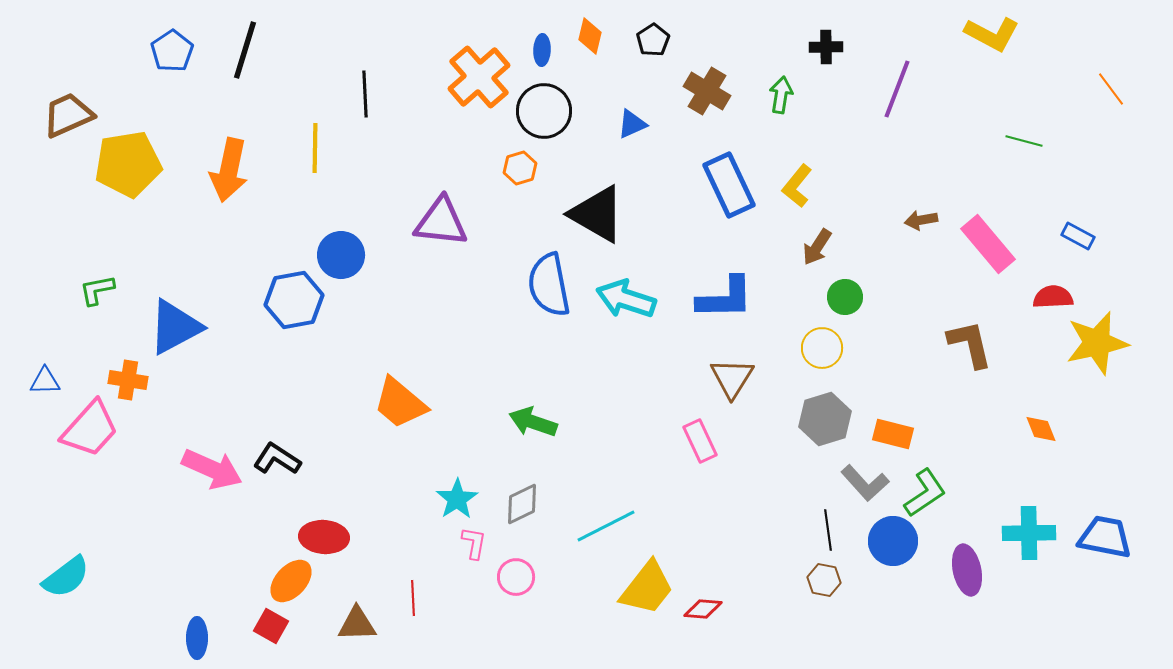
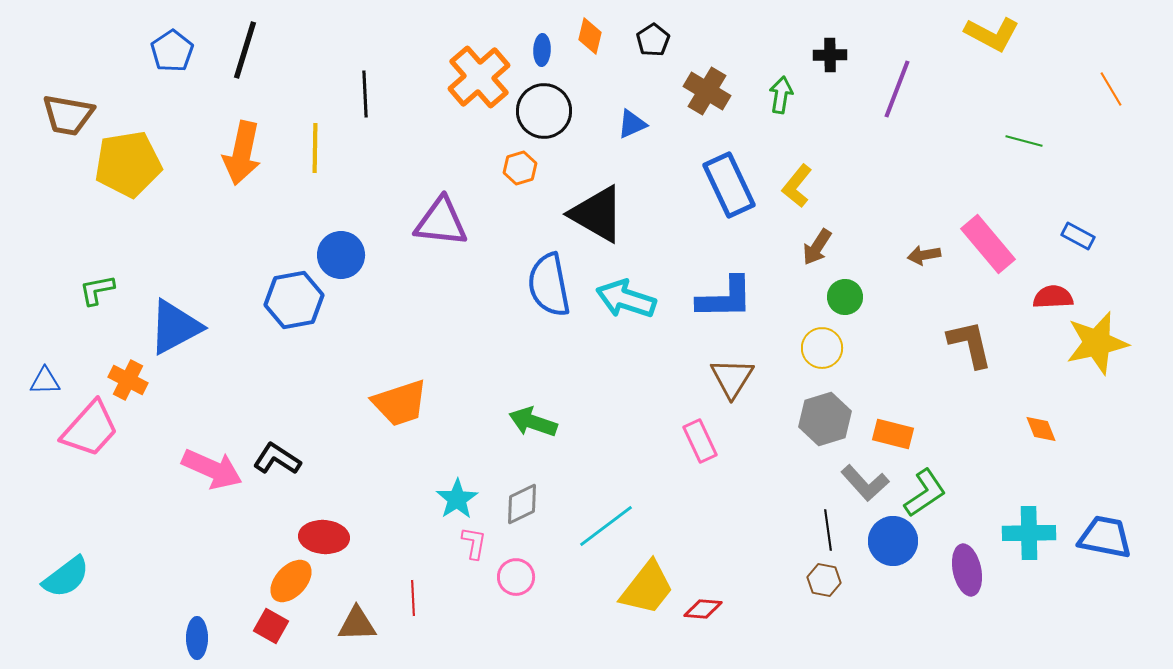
black cross at (826, 47): moved 4 px right, 8 px down
orange line at (1111, 89): rotated 6 degrees clockwise
brown trapezoid at (68, 115): rotated 146 degrees counterclockwise
orange arrow at (229, 170): moved 13 px right, 17 px up
brown arrow at (921, 220): moved 3 px right, 35 px down
orange cross at (128, 380): rotated 18 degrees clockwise
orange trapezoid at (400, 403): rotated 58 degrees counterclockwise
cyan line at (606, 526): rotated 10 degrees counterclockwise
